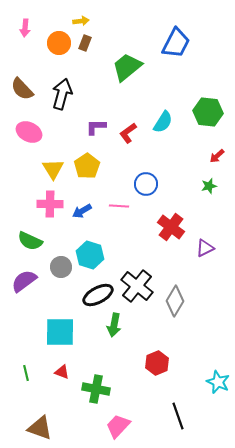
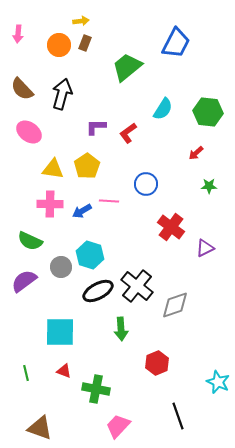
pink arrow: moved 7 px left, 6 px down
orange circle: moved 2 px down
cyan semicircle: moved 13 px up
pink ellipse: rotated 10 degrees clockwise
red arrow: moved 21 px left, 3 px up
yellow triangle: rotated 50 degrees counterclockwise
green star: rotated 14 degrees clockwise
pink line: moved 10 px left, 5 px up
black ellipse: moved 4 px up
gray diamond: moved 4 px down; rotated 40 degrees clockwise
green arrow: moved 7 px right, 4 px down; rotated 15 degrees counterclockwise
red triangle: moved 2 px right, 1 px up
